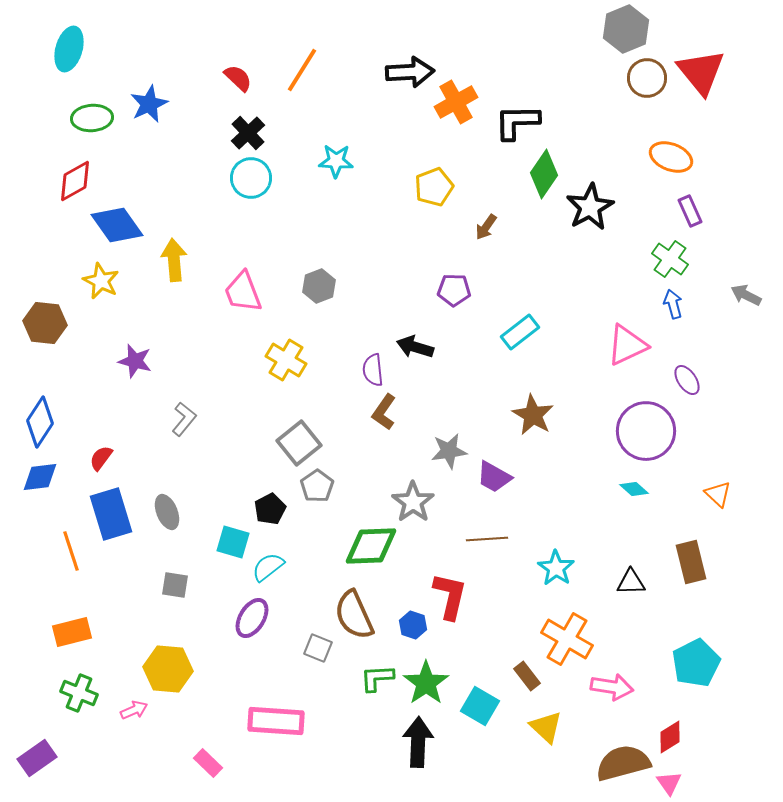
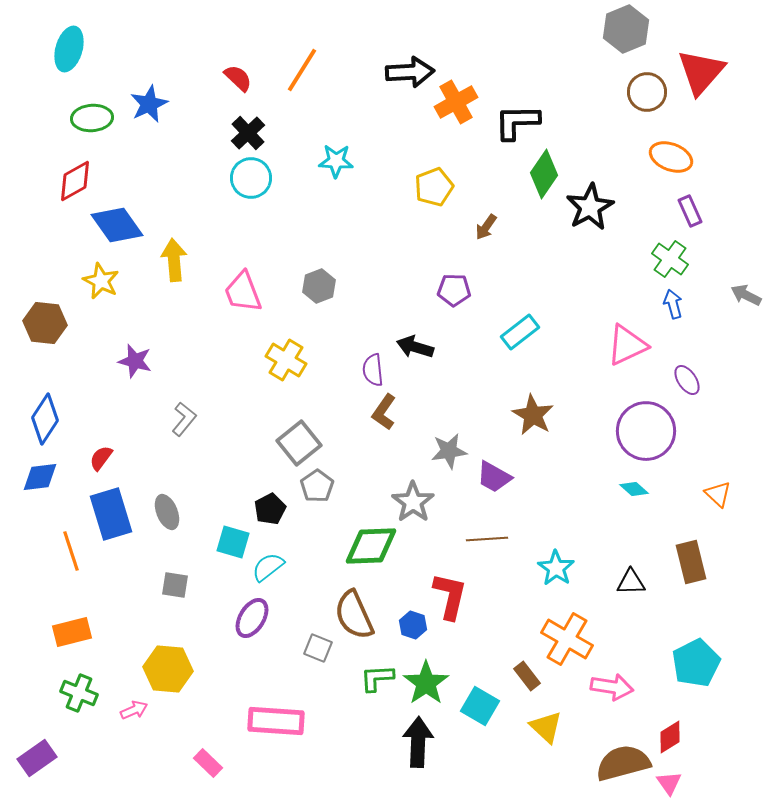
red triangle at (701, 72): rotated 20 degrees clockwise
brown circle at (647, 78): moved 14 px down
blue diamond at (40, 422): moved 5 px right, 3 px up
